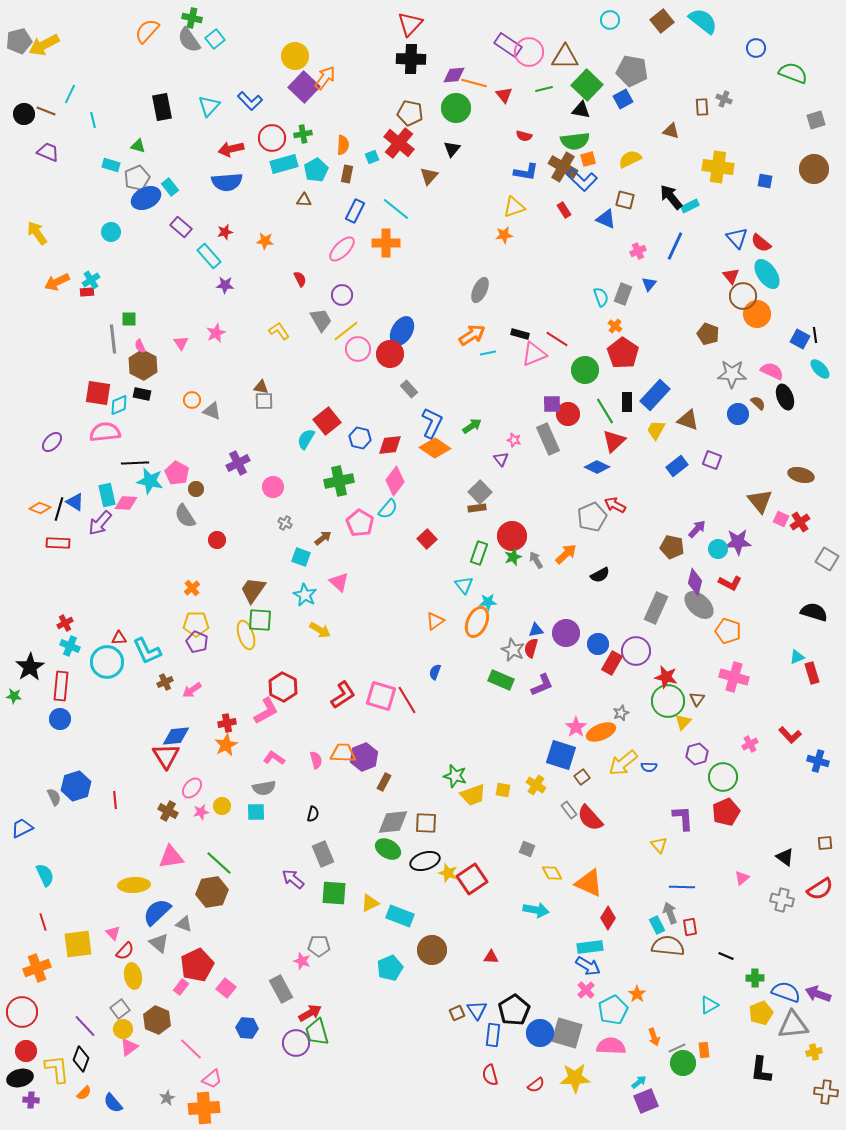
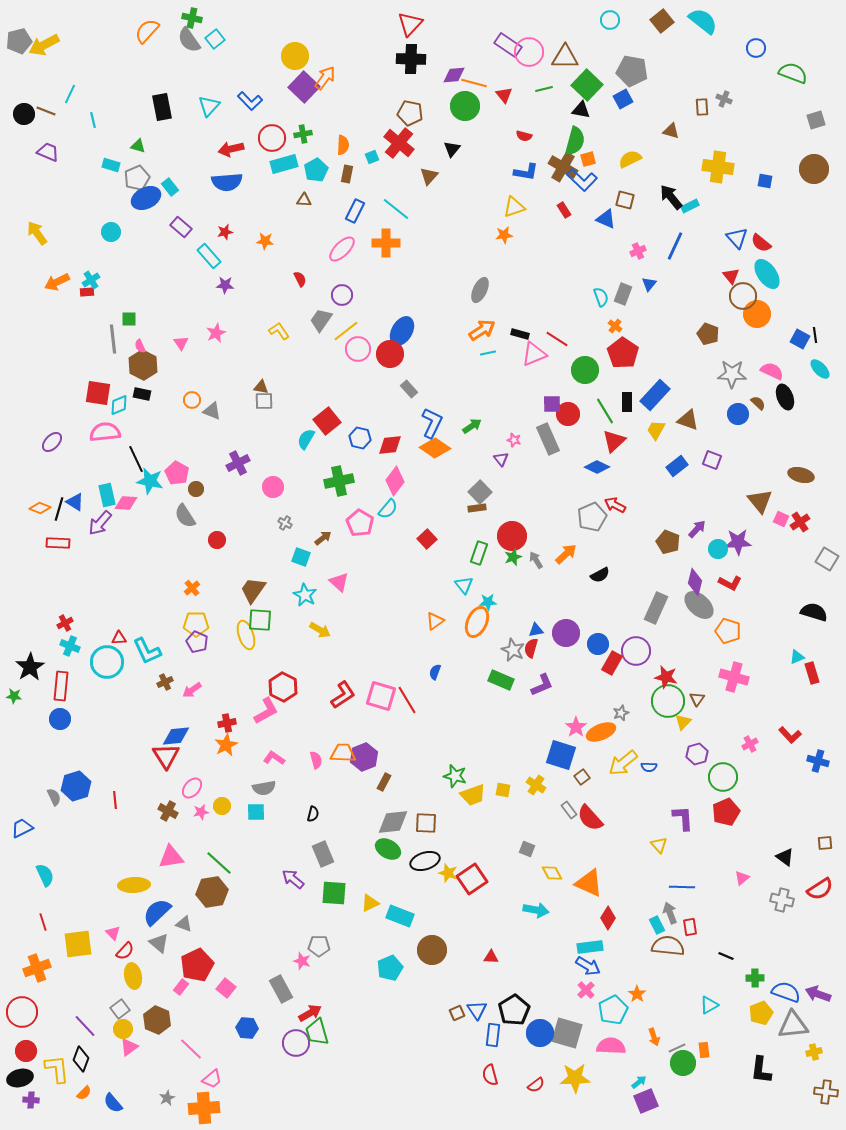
green circle at (456, 108): moved 9 px right, 2 px up
green semicircle at (575, 141): rotated 68 degrees counterclockwise
gray trapezoid at (321, 320): rotated 115 degrees counterclockwise
orange arrow at (472, 335): moved 10 px right, 5 px up
black line at (135, 463): moved 1 px right, 4 px up; rotated 68 degrees clockwise
brown pentagon at (672, 547): moved 4 px left, 5 px up; rotated 10 degrees clockwise
